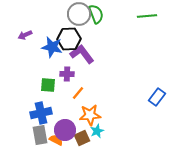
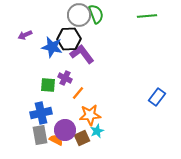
gray circle: moved 1 px down
purple cross: moved 2 px left, 4 px down; rotated 24 degrees clockwise
